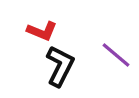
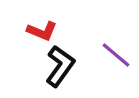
black L-shape: rotated 9 degrees clockwise
